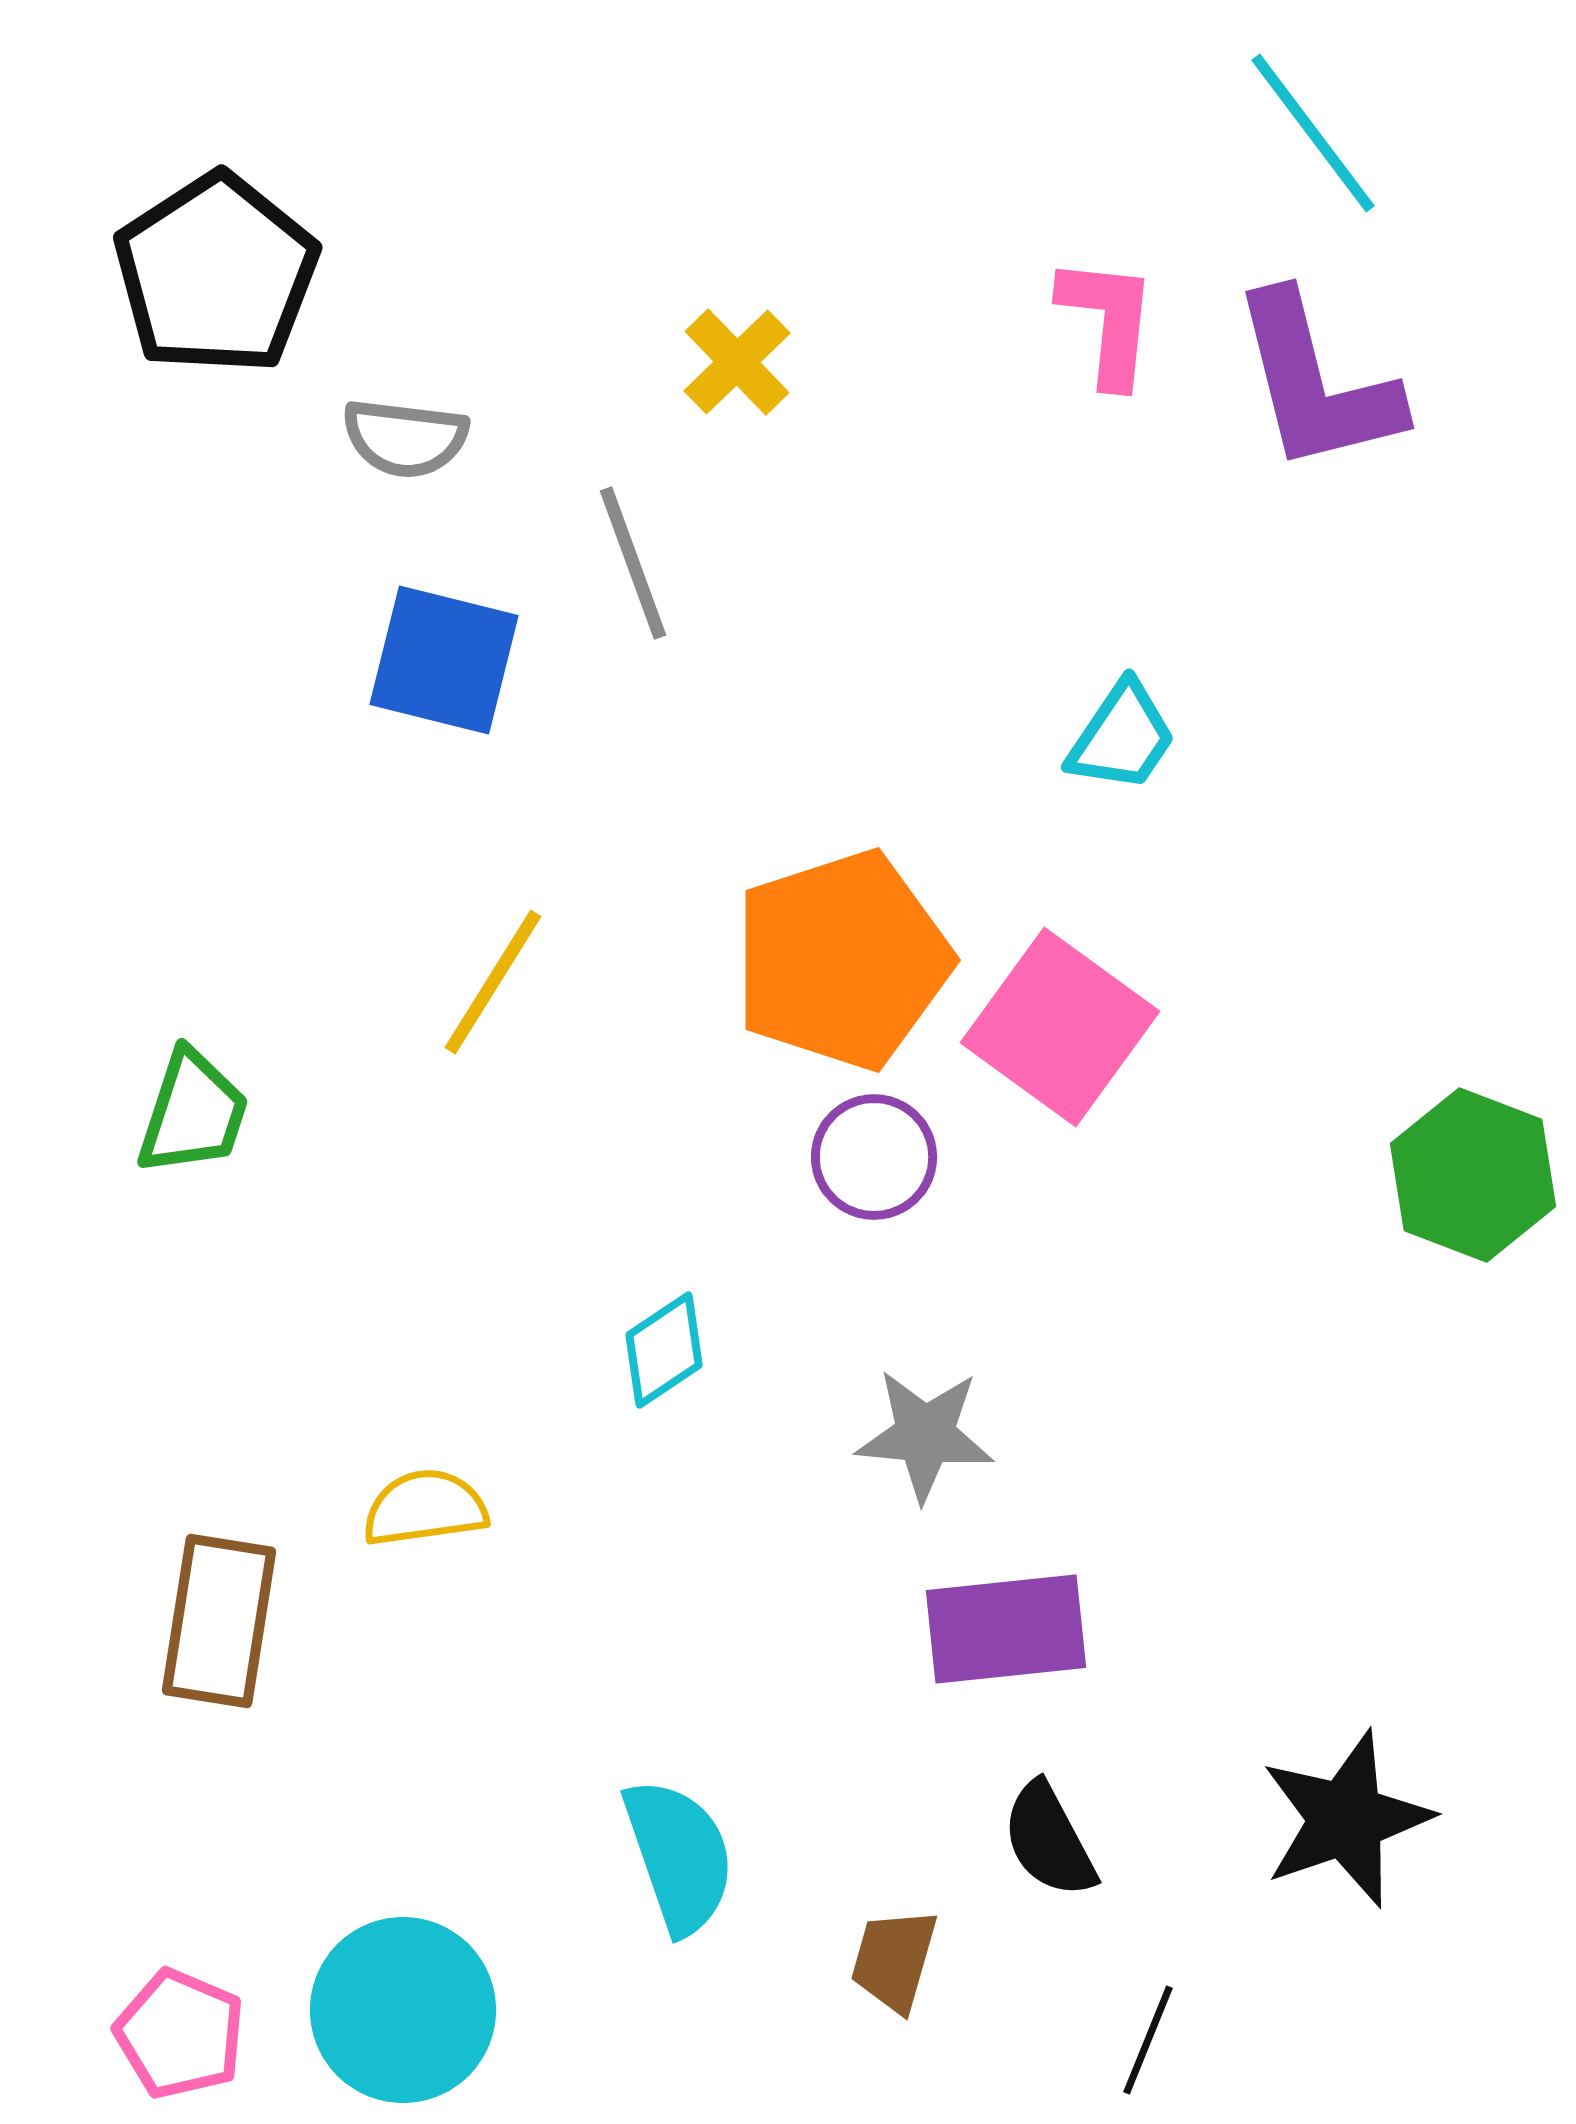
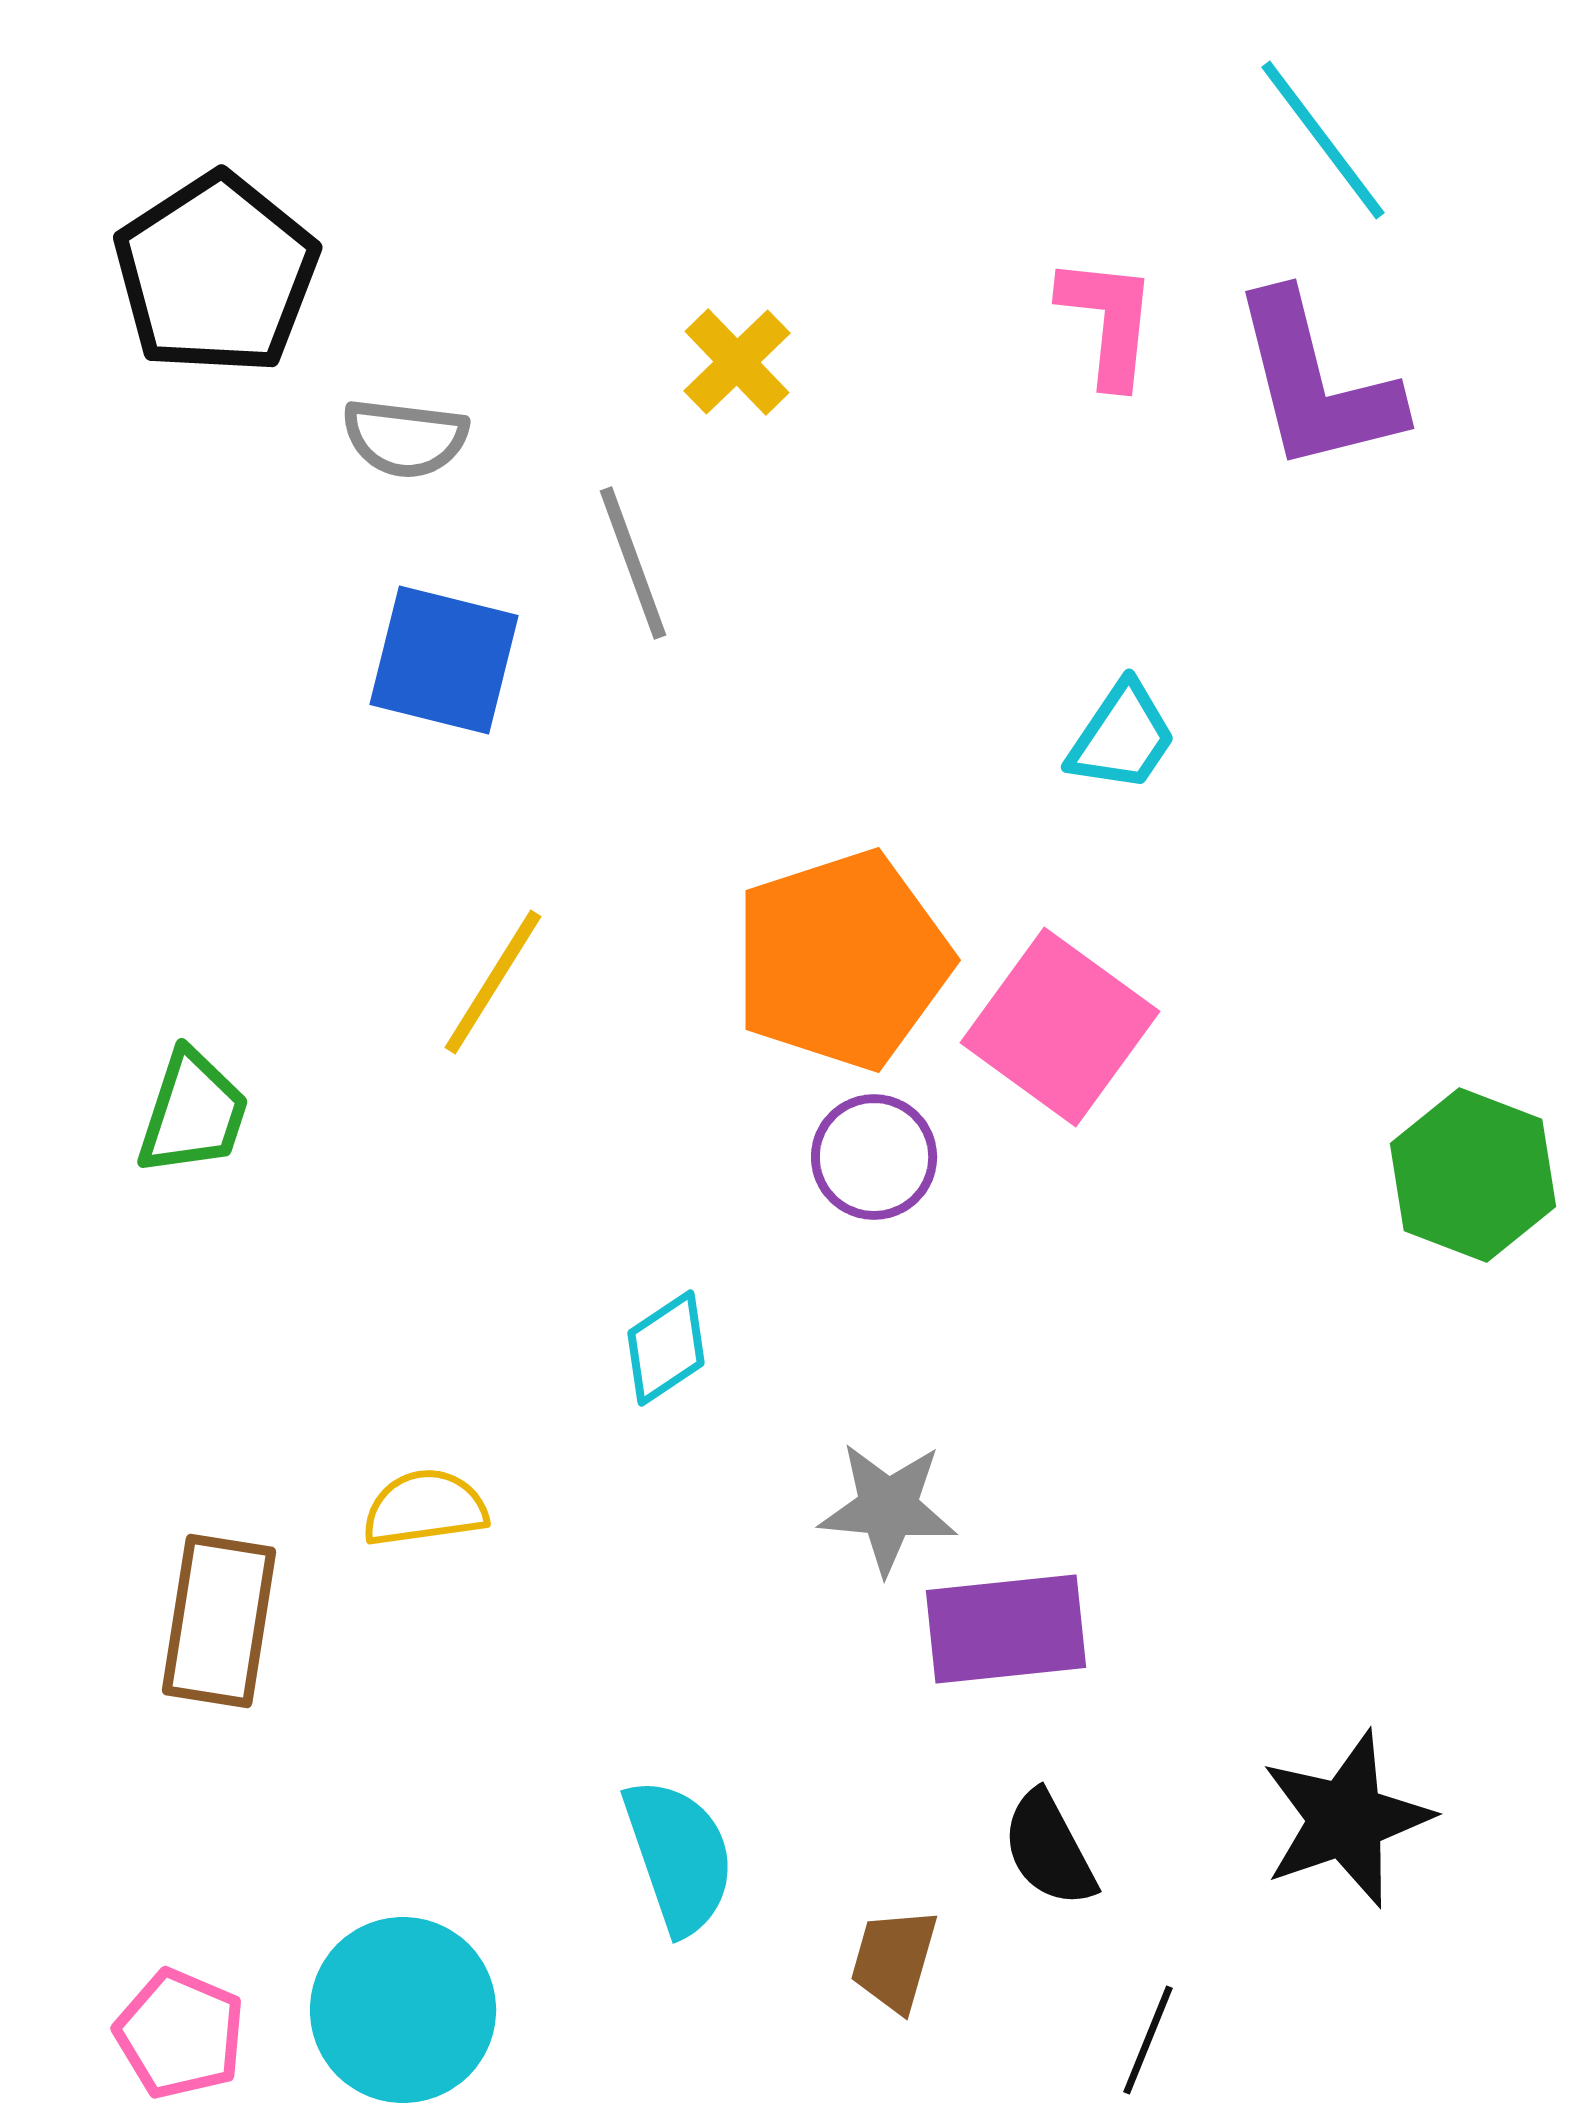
cyan line: moved 10 px right, 7 px down
cyan diamond: moved 2 px right, 2 px up
gray star: moved 37 px left, 73 px down
black semicircle: moved 9 px down
